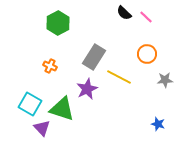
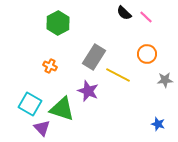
yellow line: moved 1 px left, 2 px up
purple star: moved 1 px right, 2 px down; rotated 25 degrees counterclockwise
